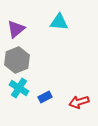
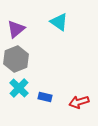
cyan triangle: rotated 30 degrees clockwise
gray hexagon: moved 1 px left, 1 px up
cyan cross: rotated 12 degrees clockwise
blue rectangle: rotated 40 degrees clockwise
